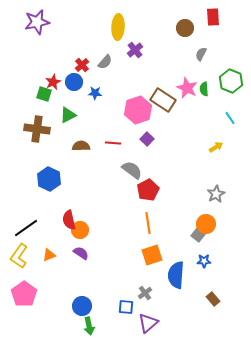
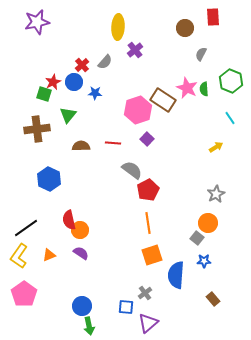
green triangle at (68, 115): rotated 24 degrees counterclockwise
brown cross at (37, 129): rotated 15 degrees counterclockwise
orange circle at (206, 224): moved 2 px right, 1 px up
gray square at (198, 235): moved 1 px left, 3 px down
